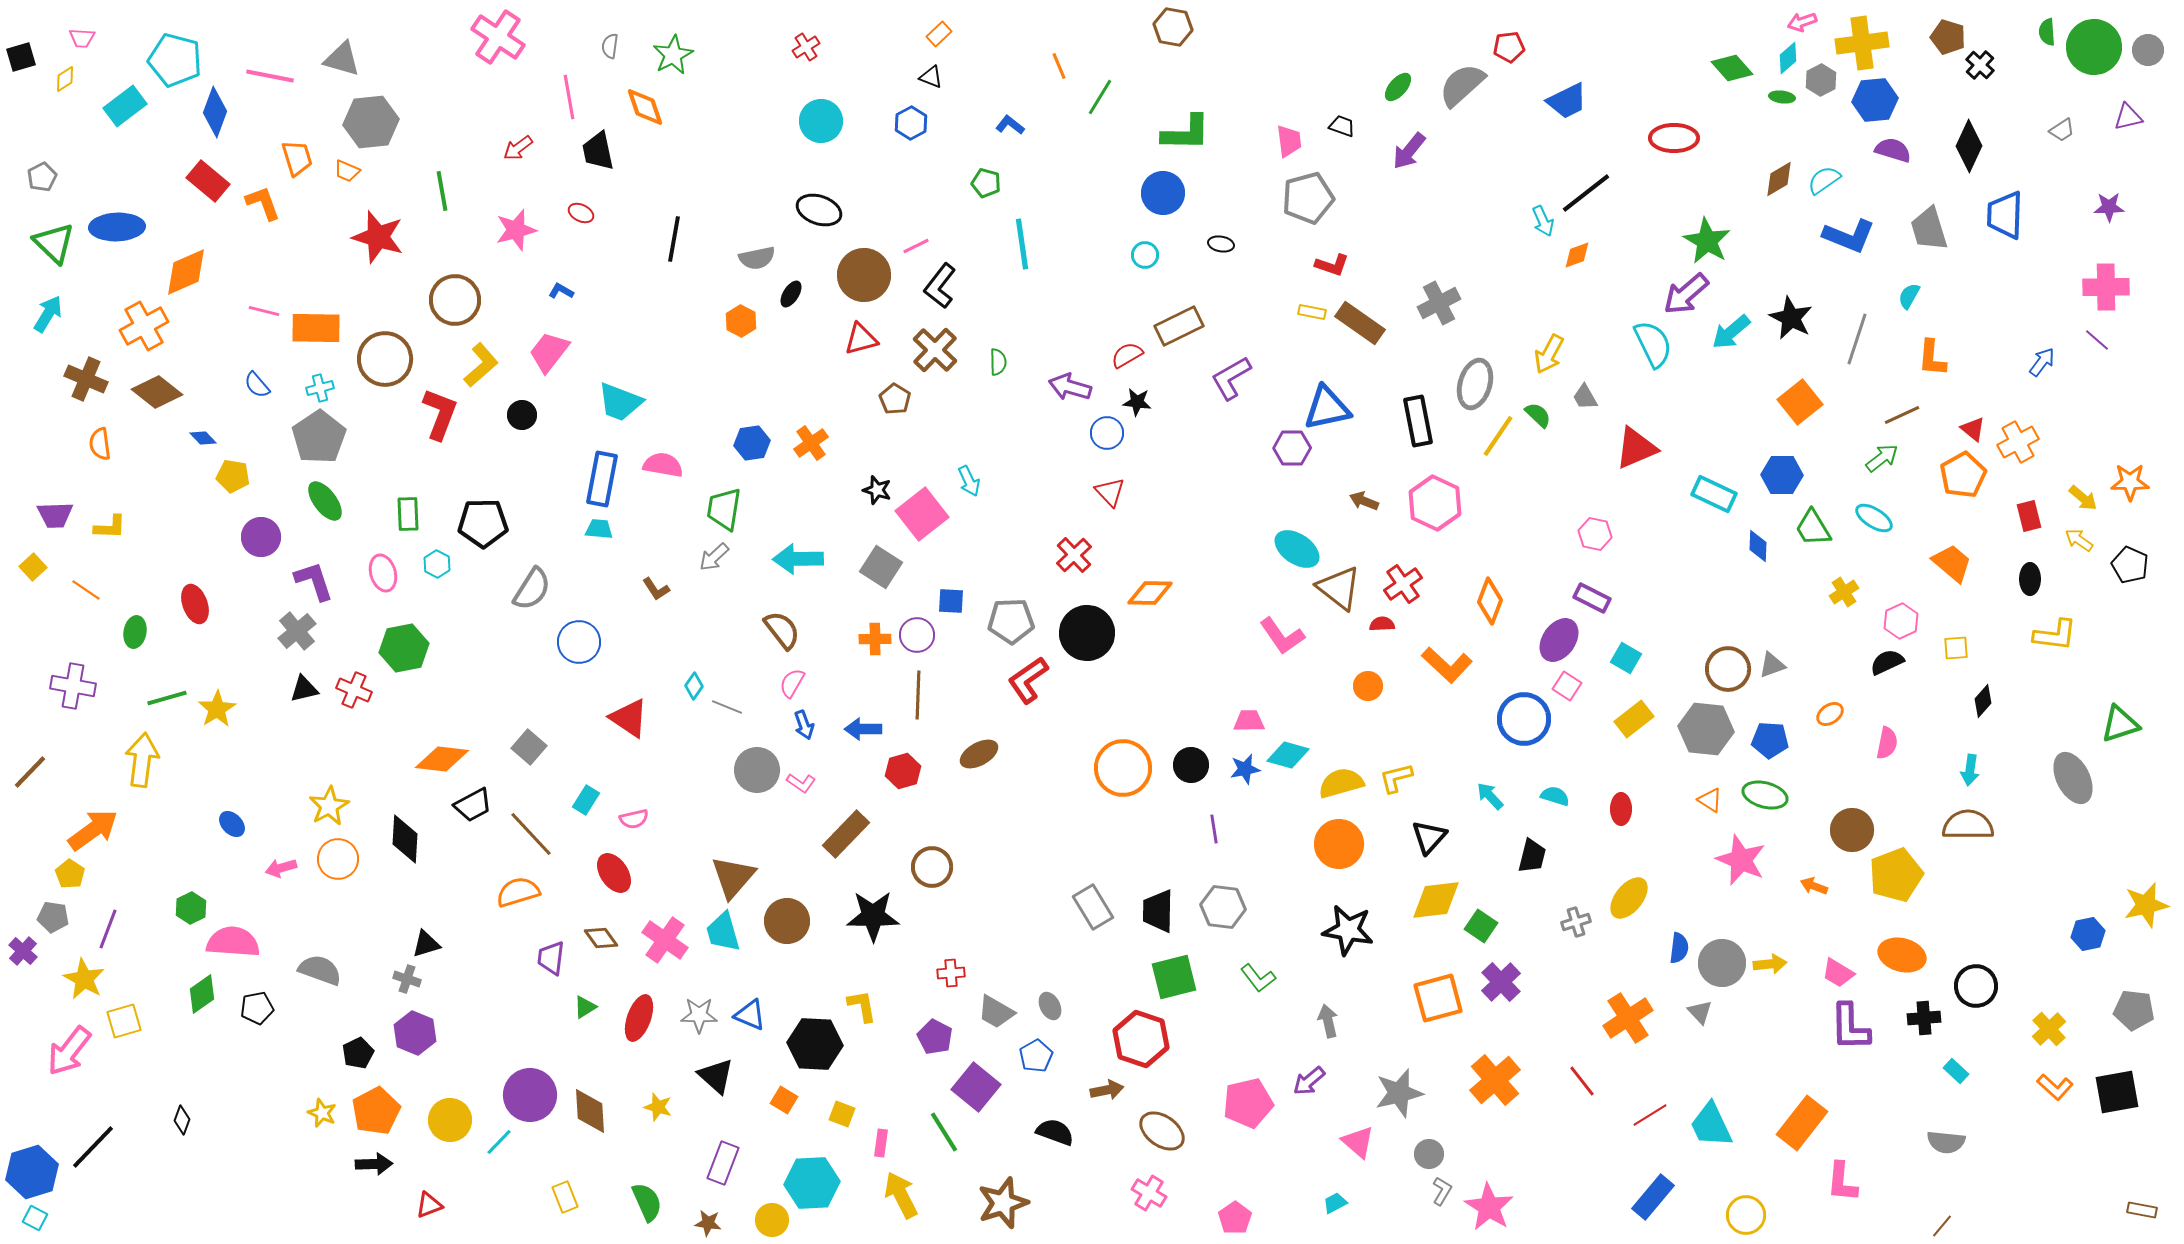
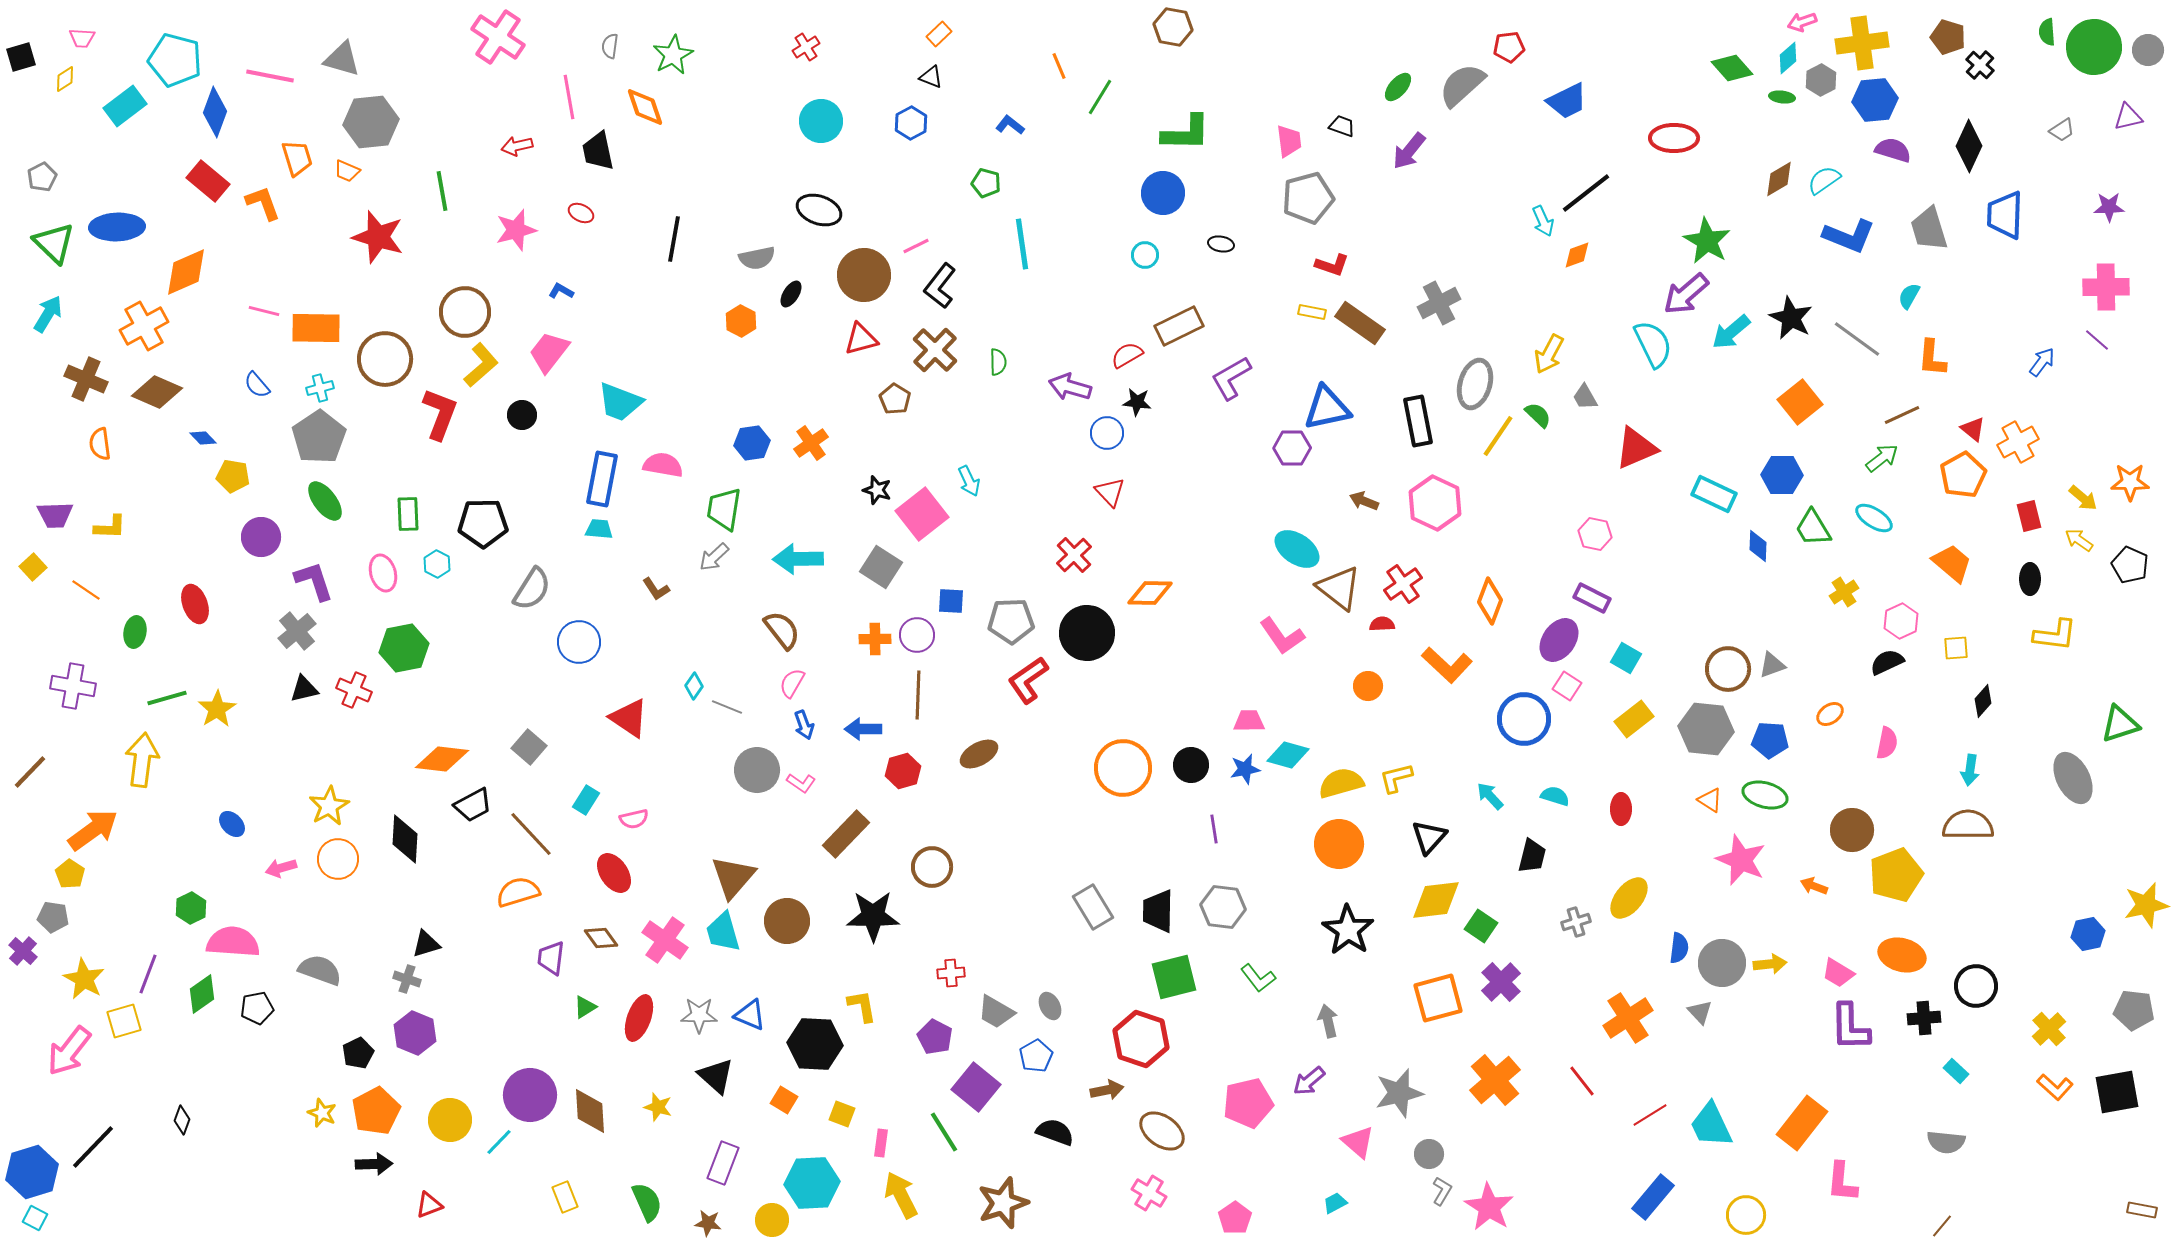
red arrow at (518, 148): moved 1 px left, 2 px up; rotated 24 degrees clockwise
brown circle at (455, 300): moved 10 px right, 12 px down
gray line at (1857, 339): rotated 72 degrees counterclockwise
brown diamond at (157, 392): rotated 15 degrees counterclockwise
purple line at (108, 929): moved 40 px right, 45 px down
black star at (1348, 930): rotated 24 degrees clockwise
